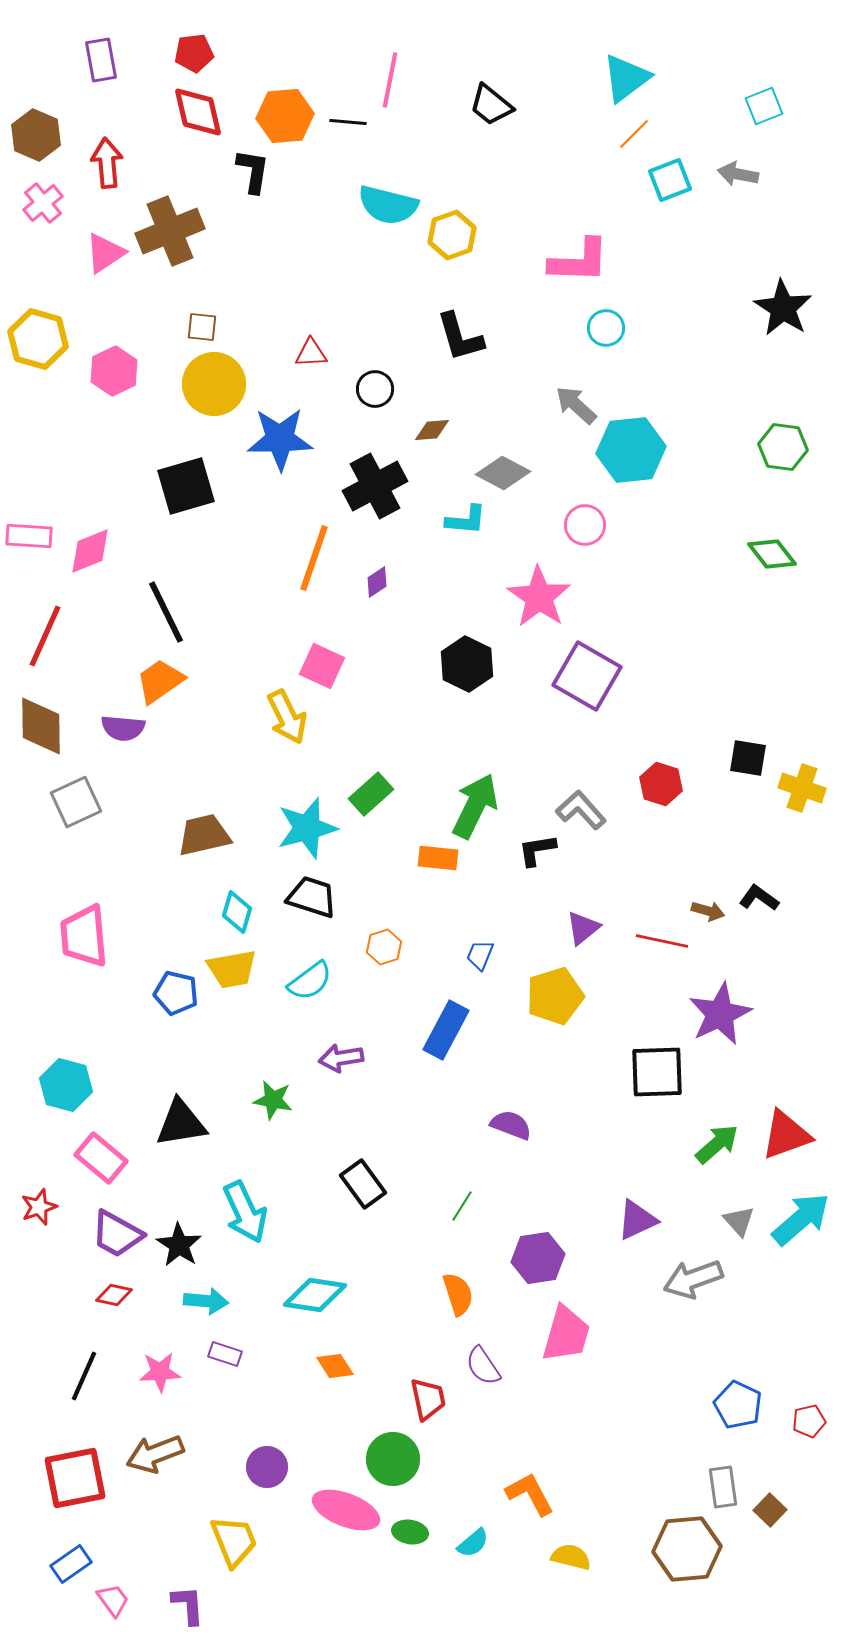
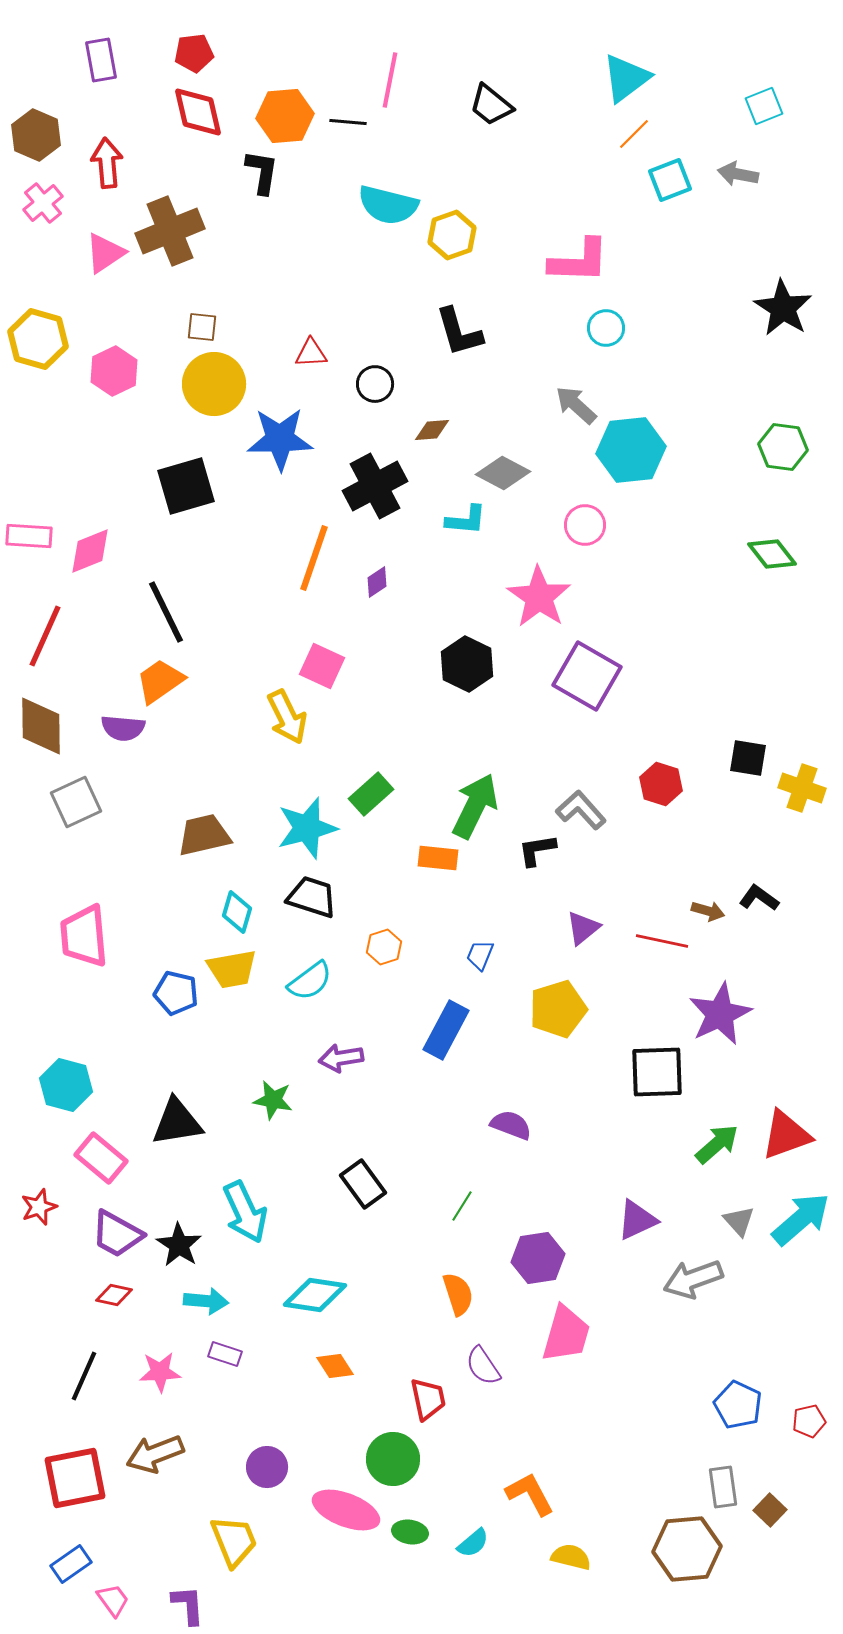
black L-shape at (253, 171): moved 9 px right, 1 px down
black L-shape at (460, 337): moved 1 px left, 5 px up
black circle at (375, 389): moved 5 px up
yellow pentagon at (555, 996): moved 3 px right, 13 px down
black triangle at (181, 1123): moved 4 px left, 1 px up
